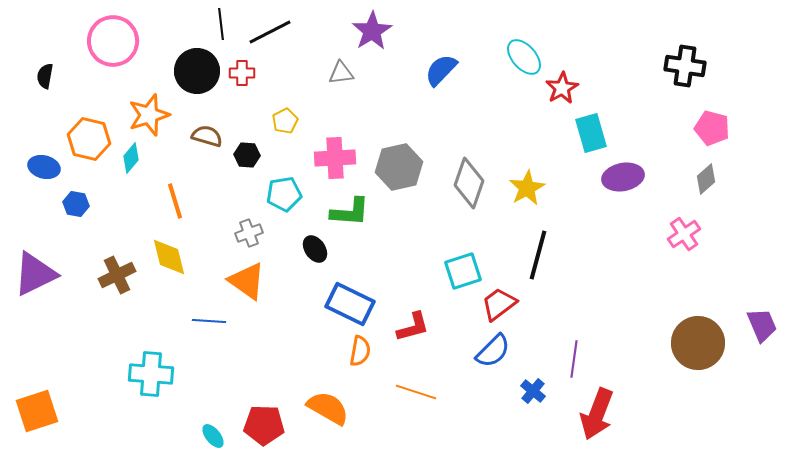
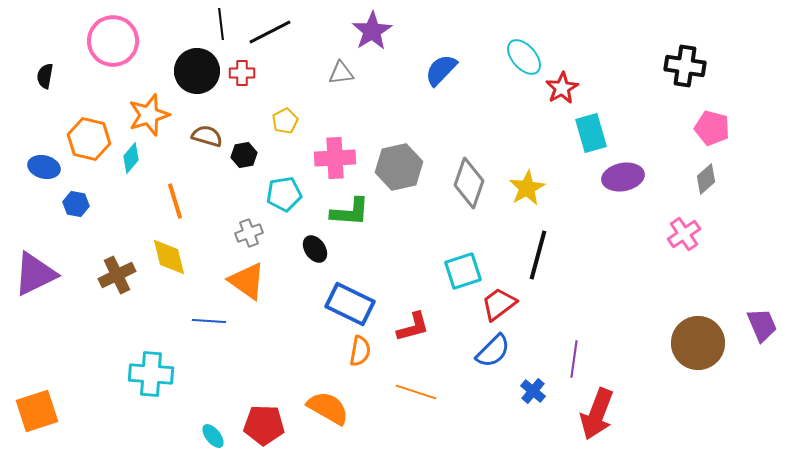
black hexagon at (247, 155): moved 3 px left; rotated 15 degrees counterclockwise
